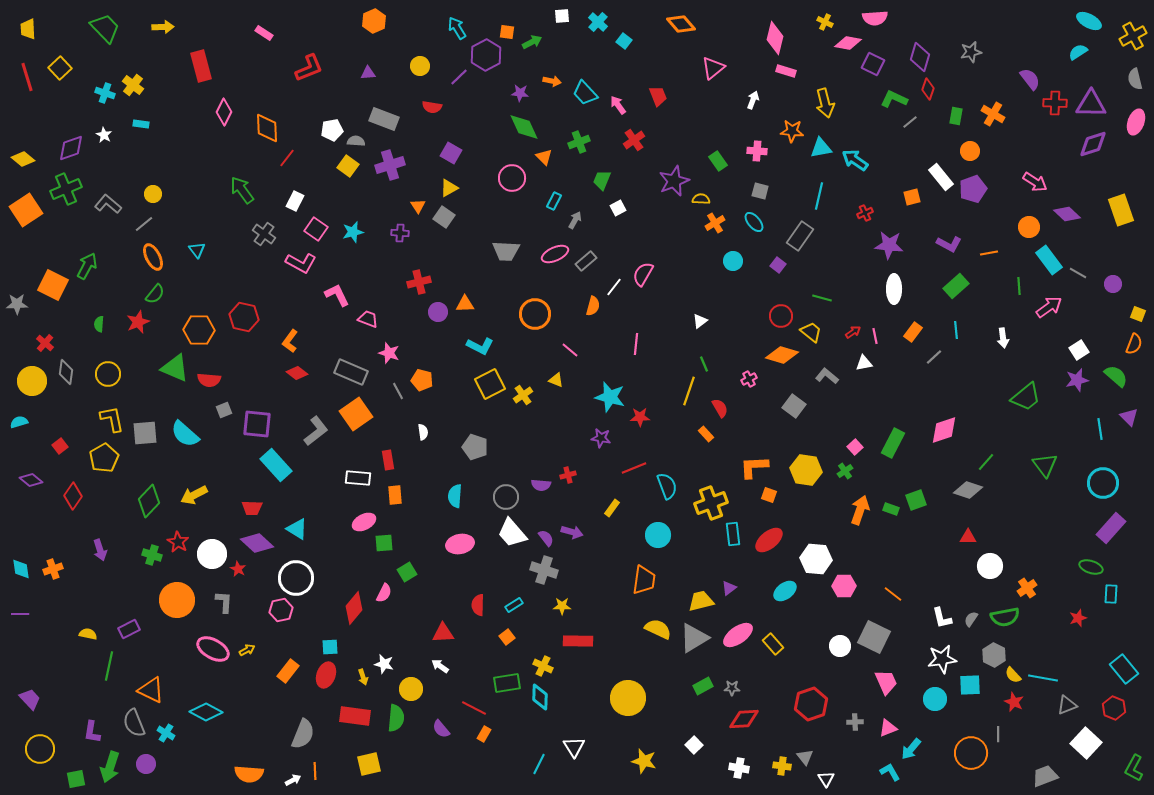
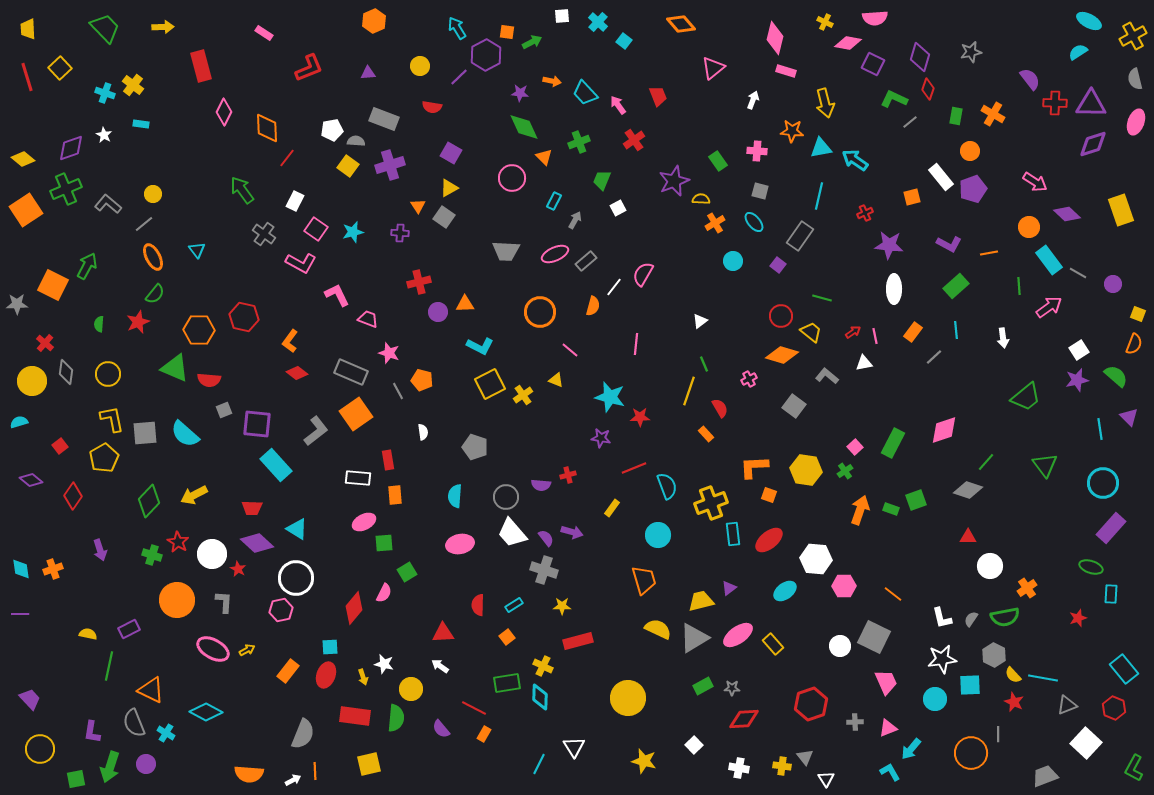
orange circle at (535, 314): moved 5 px right, 2 px up
orange trapezoid at (644, 580): rotated 24 degrees counterclockwise
red rectangle at (578, 641): rotated 16 degrees counterclockwise
